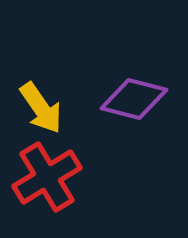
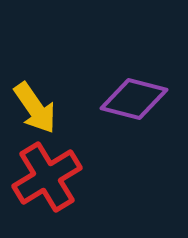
yellow arrow: moved 6 px left
